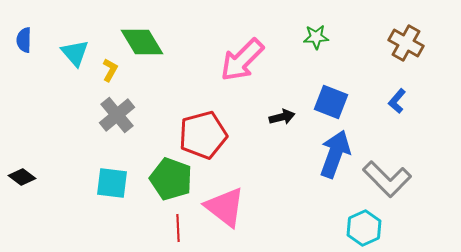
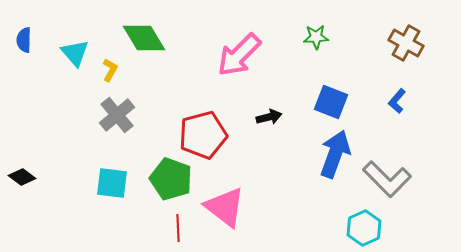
green diamond: moved 2 px right, 4 px up
pink arrow: moved 3 px left, 5 px up
black arrow: moved 13 px left
